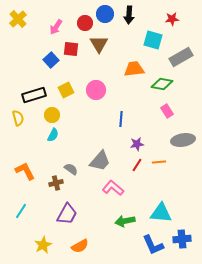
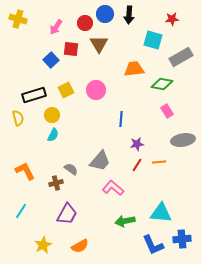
yellow cross: rotated 30 degrees counterclockwise
